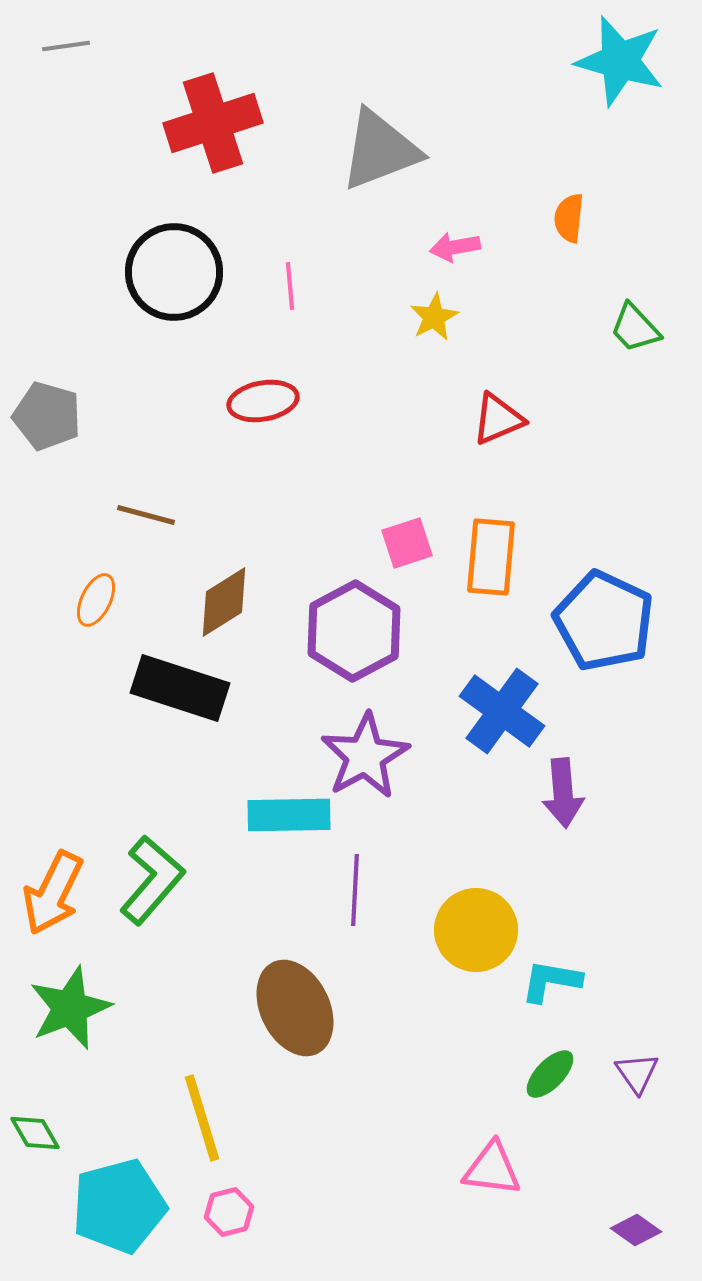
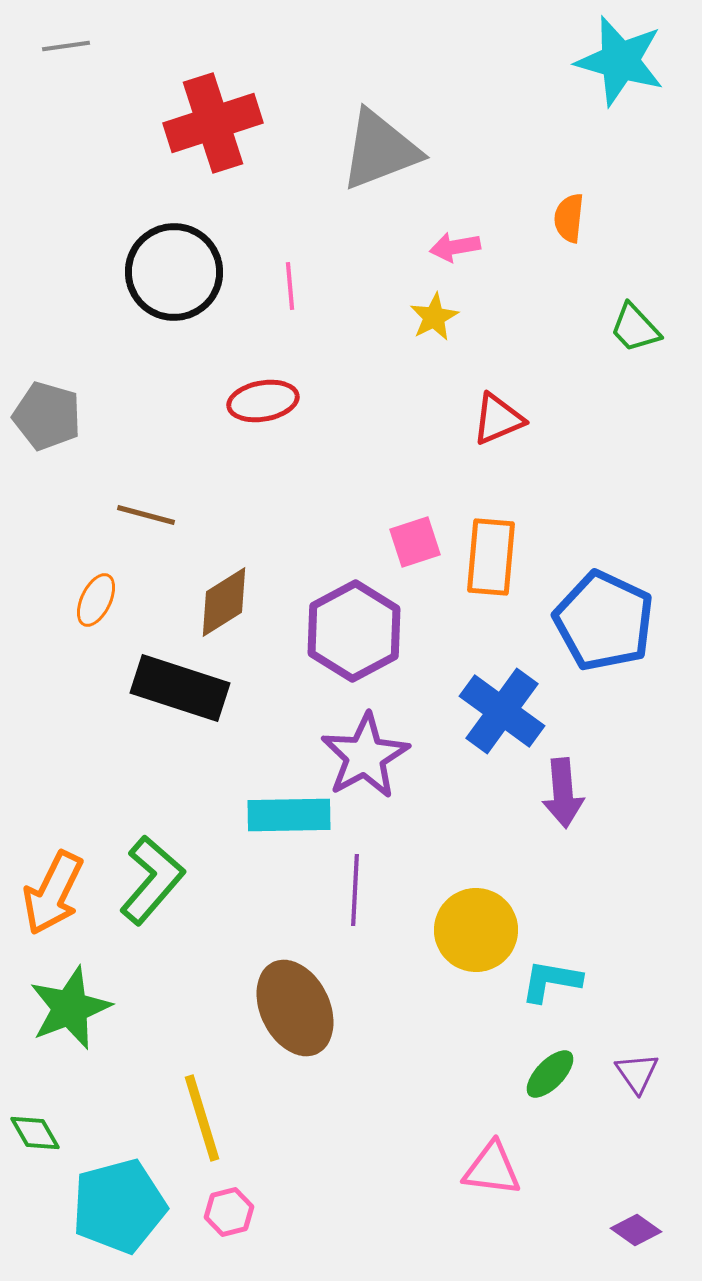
pink square: moved 8 px right, 1 px up
